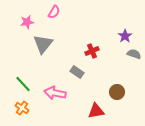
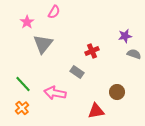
pink star: rotated 24 degrees counterclockwise
purple star: rotated 24 degrees clockwise
orange cross: rotated 16 degrees clockwise
